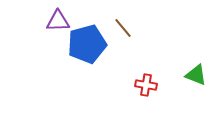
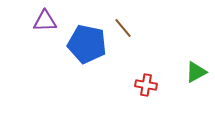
purple triangle: moved 13 px left
blue pentagon: rotated 27 degrees clockwise
green triangle: moved 3 px up; rotated 50 degrees counterclockwise
